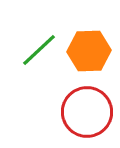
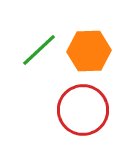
red circle: moved 4 px left, 2 px up
